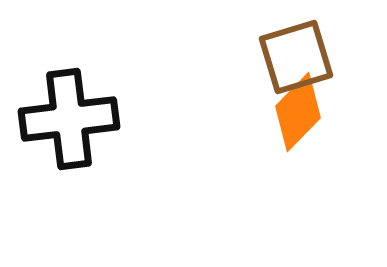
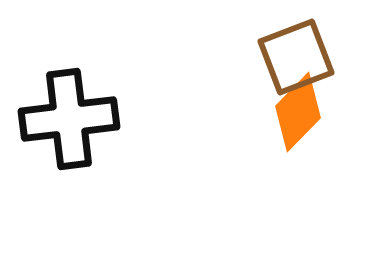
brown square: rotated 4 degrees counterclockwise
